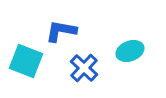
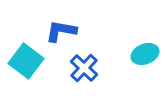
cyan ellipse: moved 15 px right, 3 px down
cyan square: rotated 16 degrees clockwise
